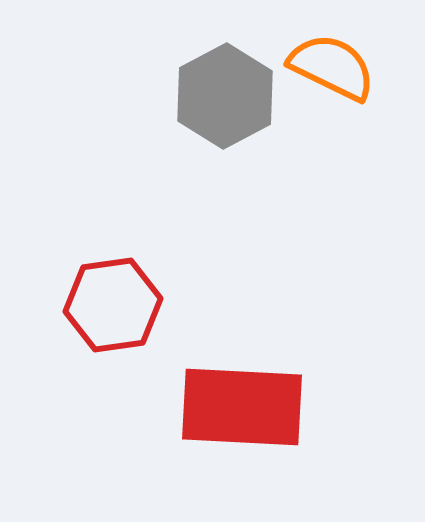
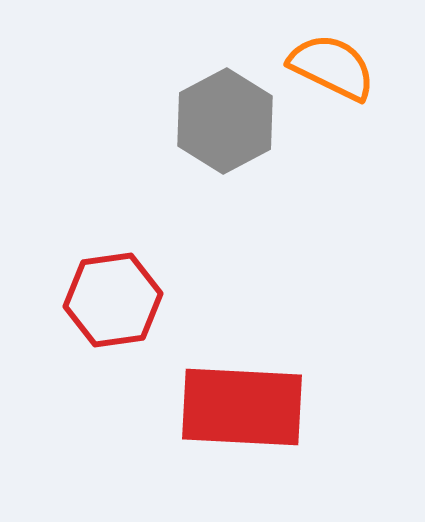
gray hexagon: moved 25 px down
red hexagon: moved 5 px up
